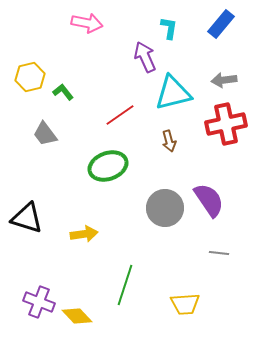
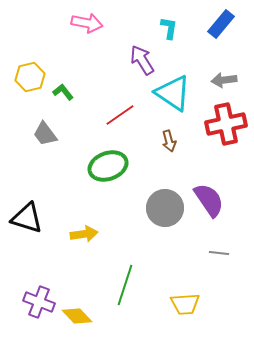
purple arrow: moved 3 px left, 3 px down; rotated 8 degrees counterclockwise
cyan triangle: rotated 48 degrees clockwise
